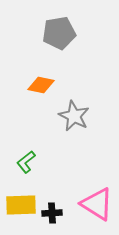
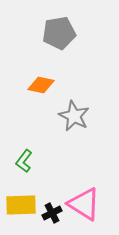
green L-shape: moved 2 px left, 1 px up; rotated 15 degrees counterclockwise
pink triangle: moved 13 px left
black cross: rotated 24 degrees counterclockwise
